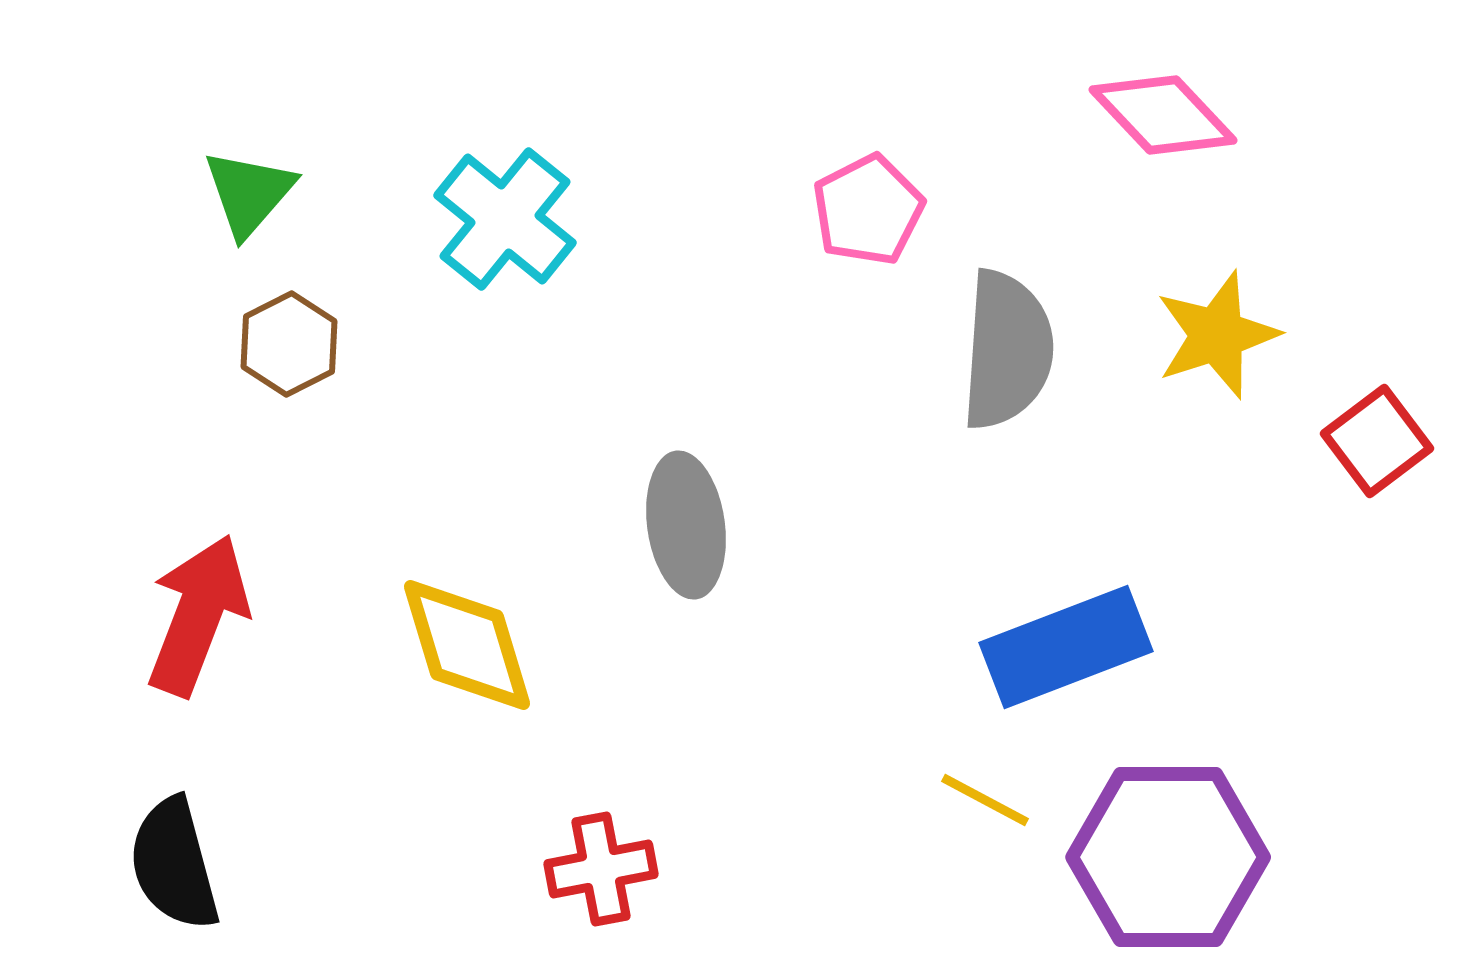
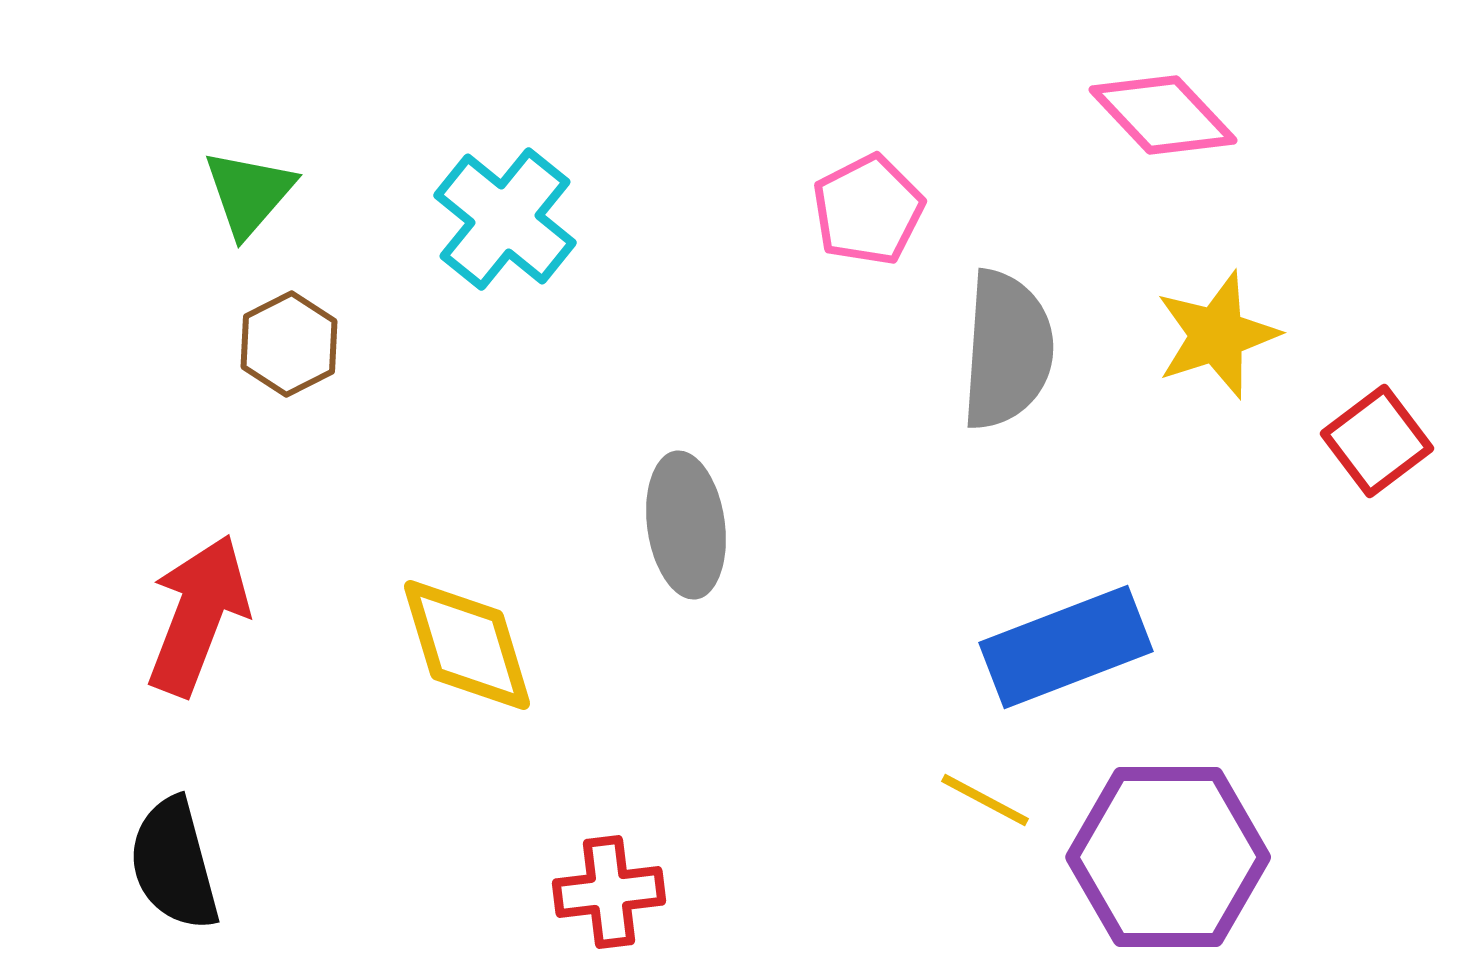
red cross: moved 8 px right, 23 px down; rotated 4 degrees clockwise
